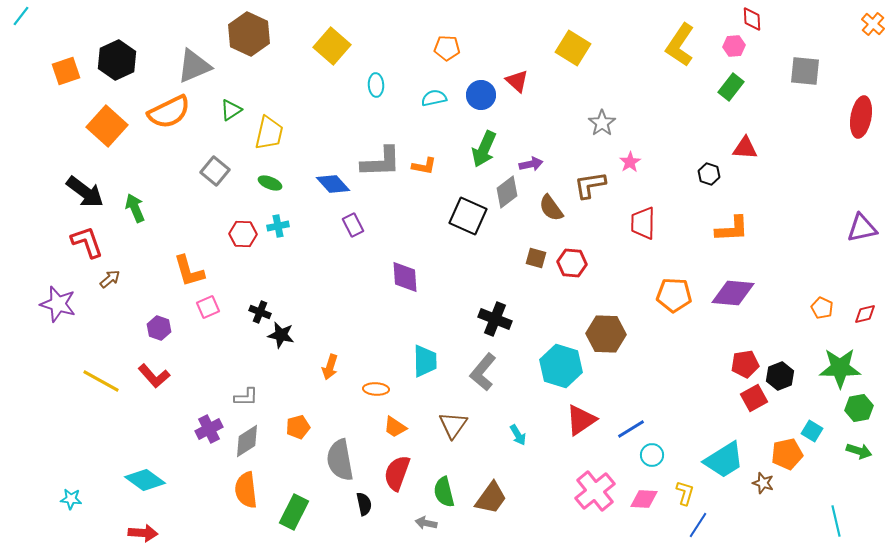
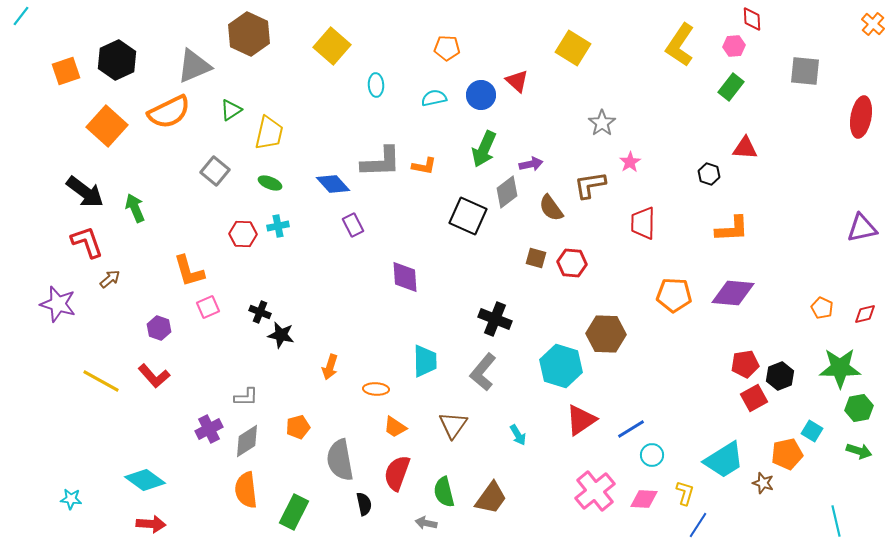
red arrow at (143, 533): moved 8 px right, 9 px up
